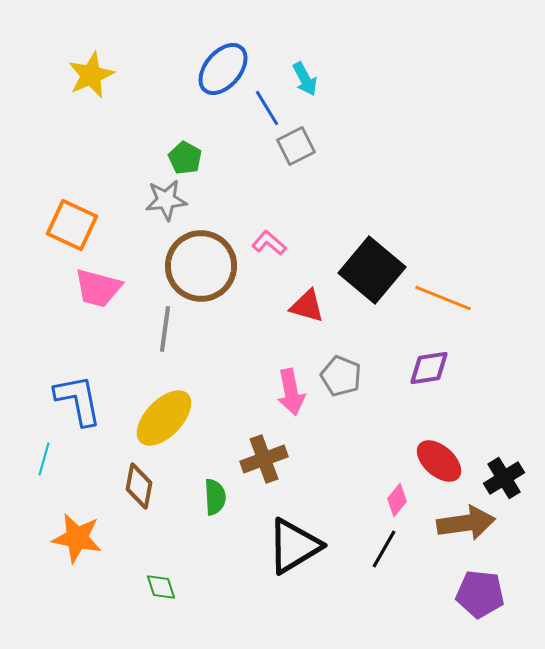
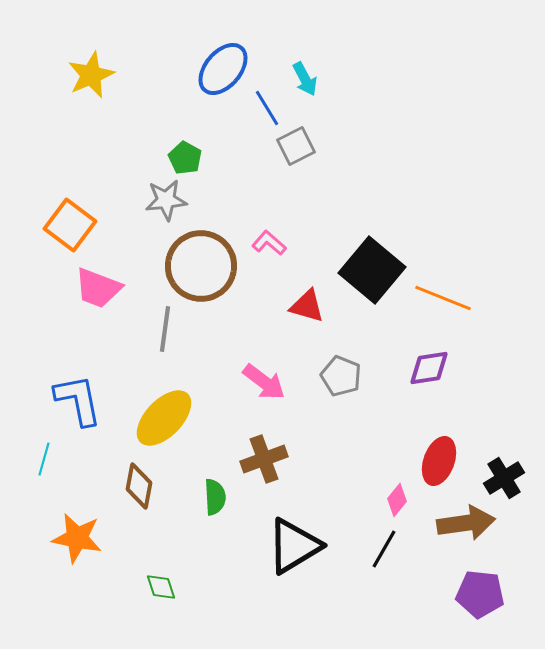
orange square: moved 2 px left; rotated 12 degrees clockwise
pink trapezoid: rotated 6 degrees clockwise
pink arrow: moved 27 px left, 10 px up; rotated 42 degrees counterclockwise
red ellipse: rotated 69 degrees clockwise
